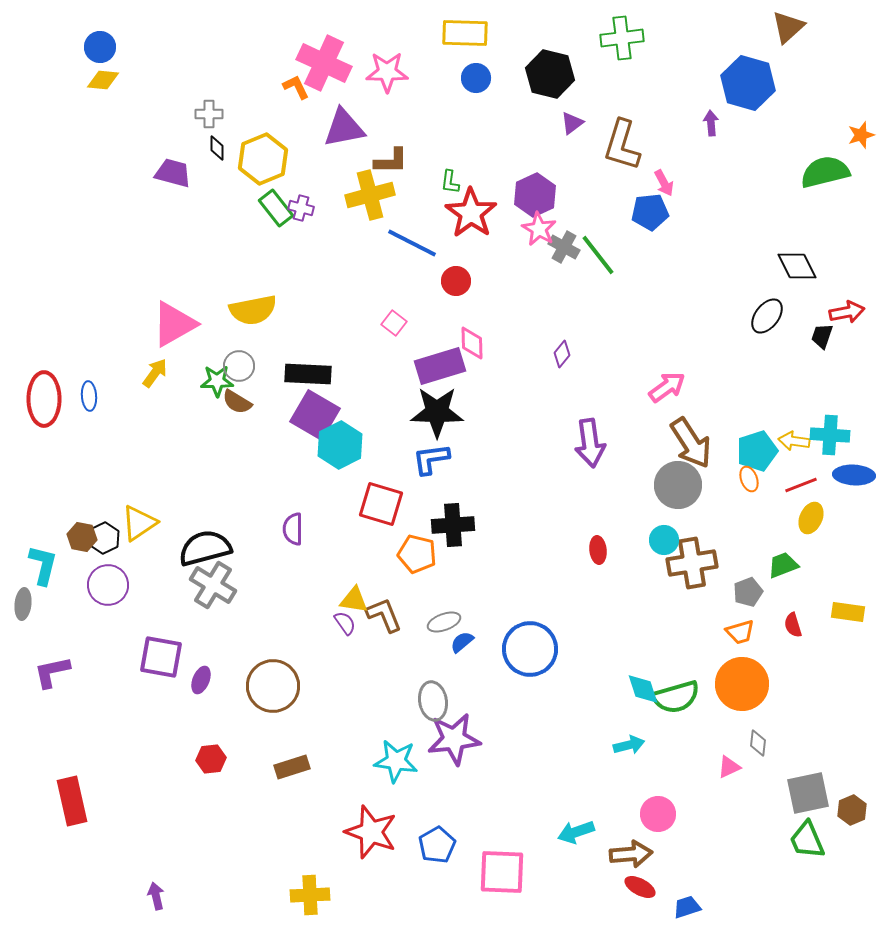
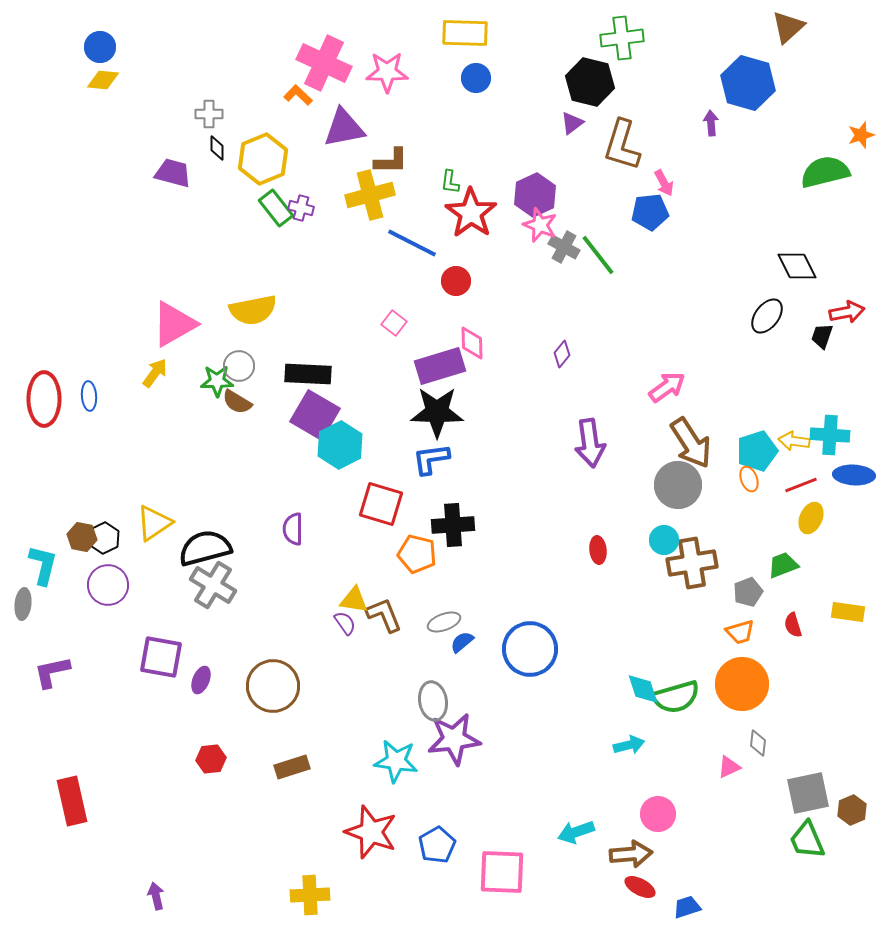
black hexagon at (550, 74): moved 40 px right, 8 px down
orange L-shape at (296, 87): moved 2 px right, 8 px down; rotated 20 degrees counterclockwise
pink star at (539, 229): moved 1 px right, 4 px up; rotated 8 degrees counterclockwise
yellow triangle at (139, 523): moved 15 px right
